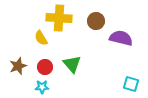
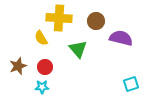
green triangle: moved 6 px right, 15 px up
cyan square: rotated 35 degrees counterclockwise
